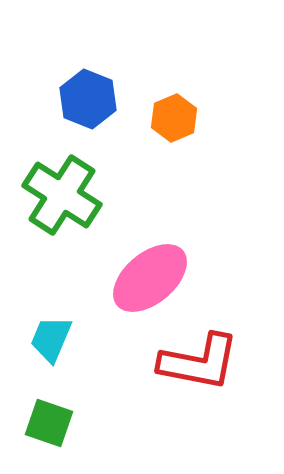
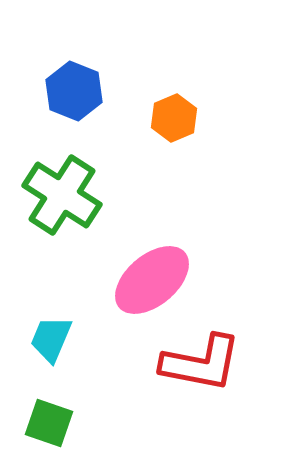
blue hexagon: moved 14 px left, 8 px up
pink ellipse: moved 2 px right, 2 px down
red L-shape: moved 2 px right, 1 px down
